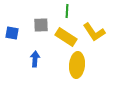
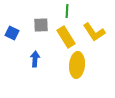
blue square: rotated 16 degrees clockwise
yellow rectangle: rotated 25 degrees clockwise
